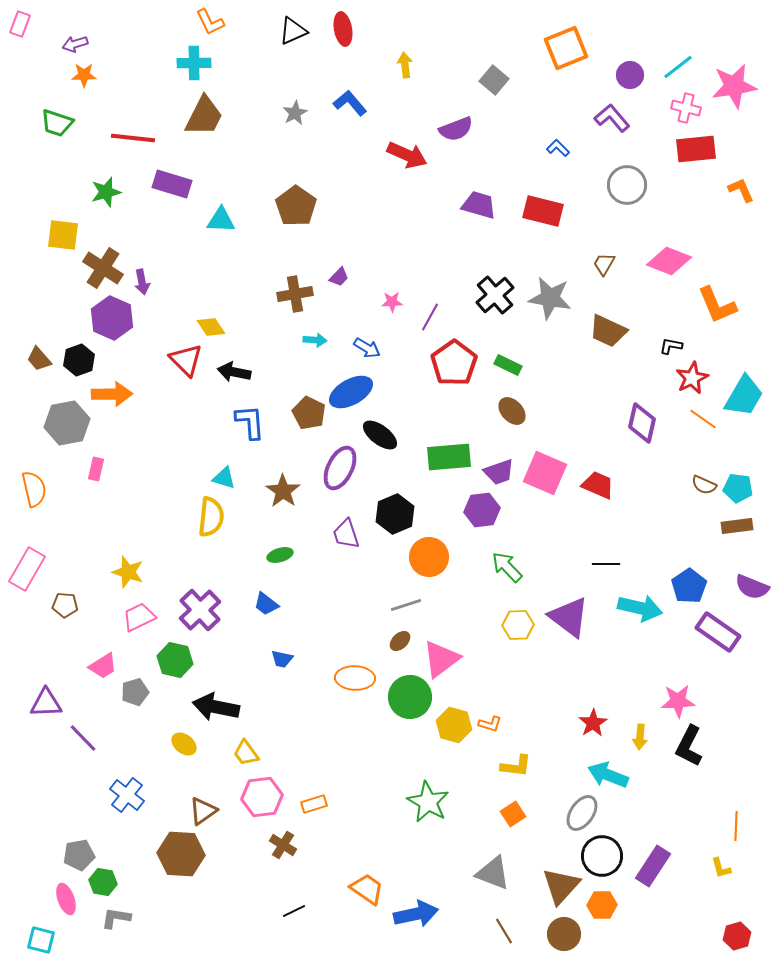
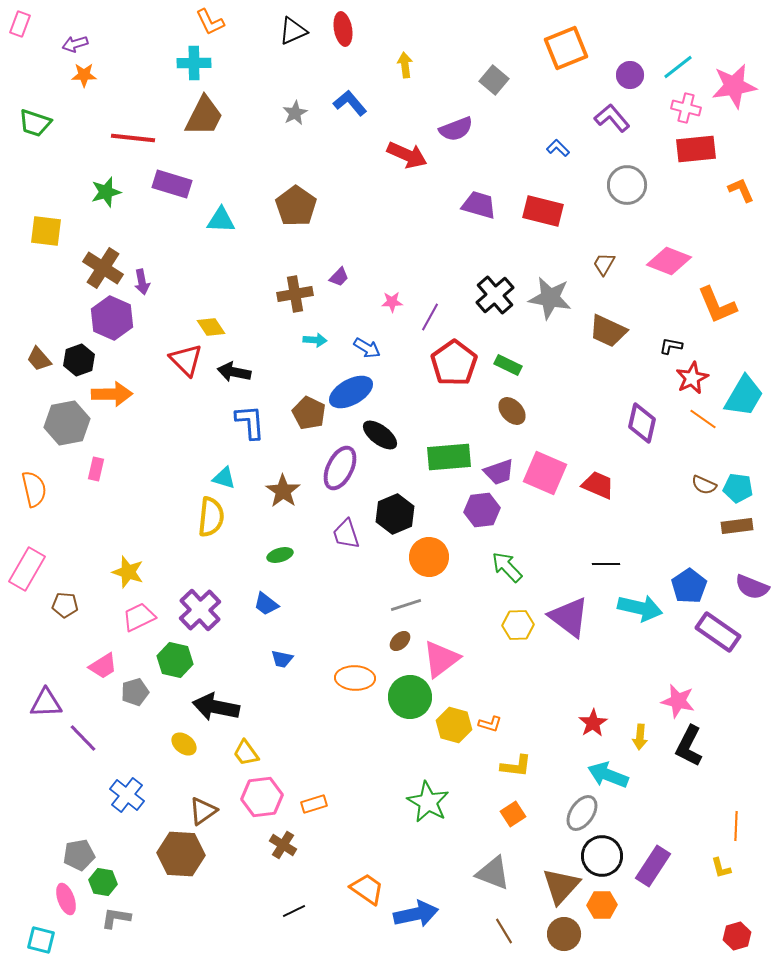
green trapezoid at (57, 123): moved 22 px left
yellow square at (63, 235): moved 17 px left, 4 px up
pink star at (678, 701): rotated 16 degrees clockwise
